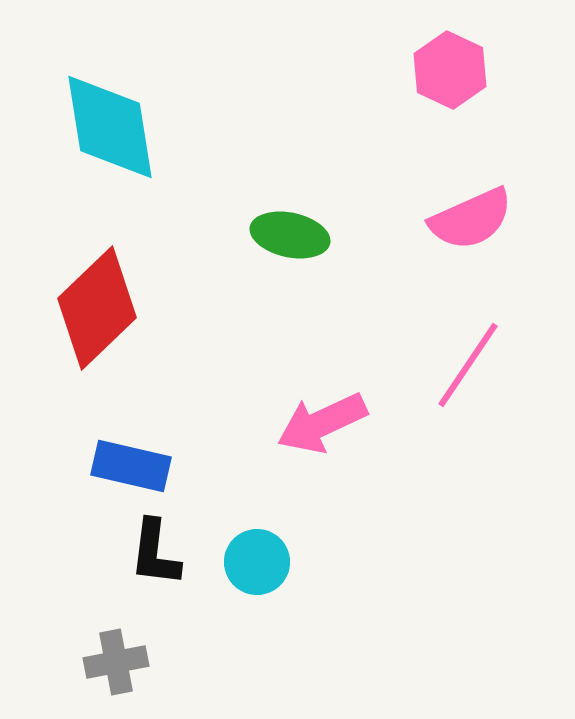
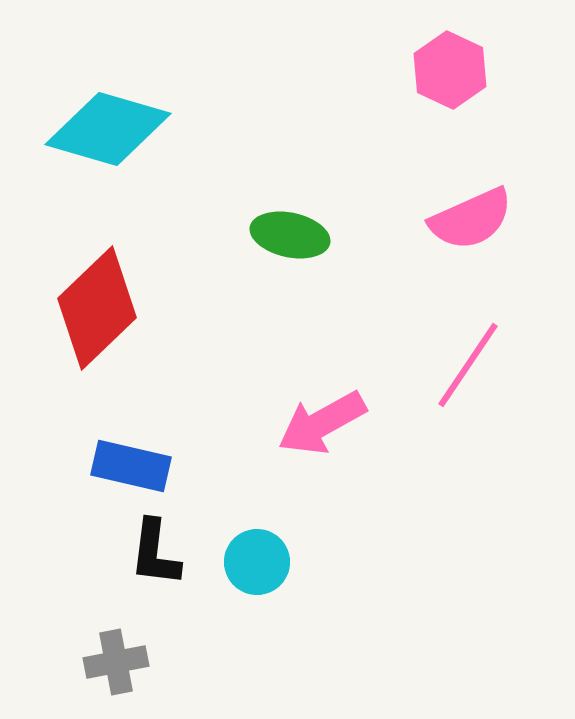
cyan diamond: moved 2 px left, 2 px down; rotated 65 degrees counterclockwise
pink arrow: rotated 4 degrees counterclockwise
